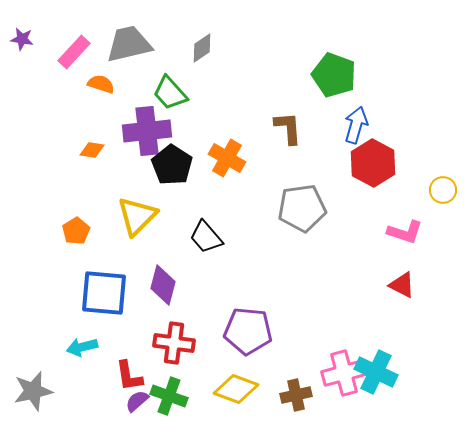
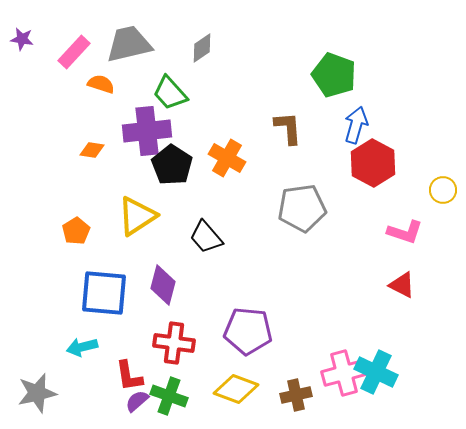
yellow triangle: rotated 12 degrees clockwise
gray star: moved 4 px right, 2 px down
